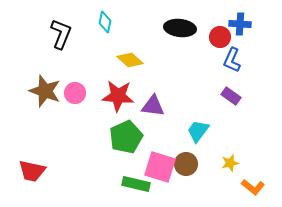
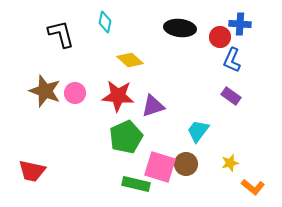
black L-shape: rotated 36 degrees counterclockwise
purple triangle: rotated 25 degrees counterclockwise
